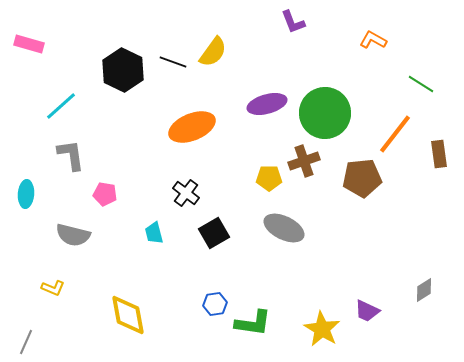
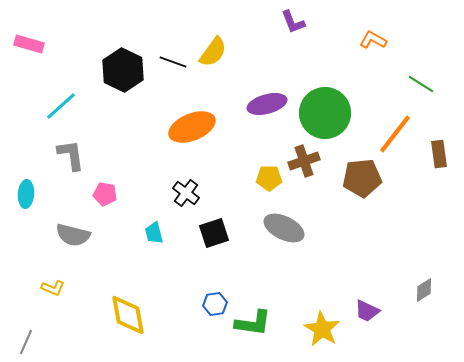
black square: rotated 12 degrees clockwise
